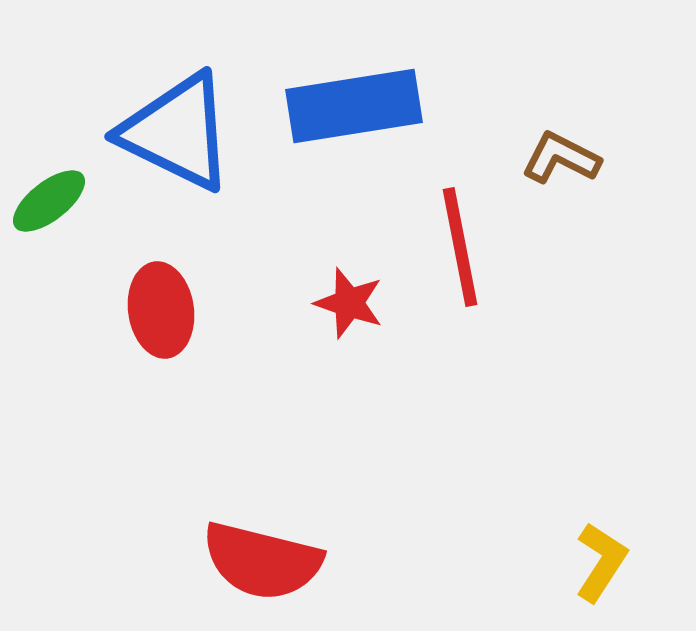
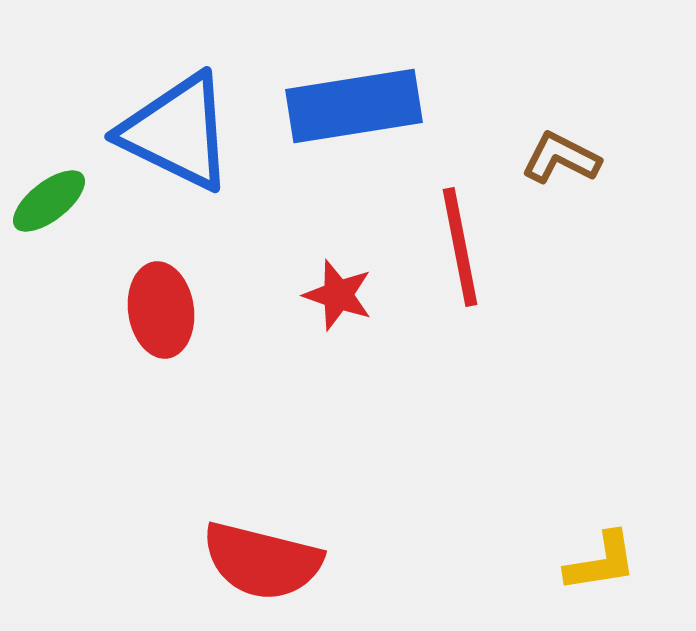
red star: moved 11 px left, 8 px up
yellow L-shape: rotated 48 degrees clockwise
